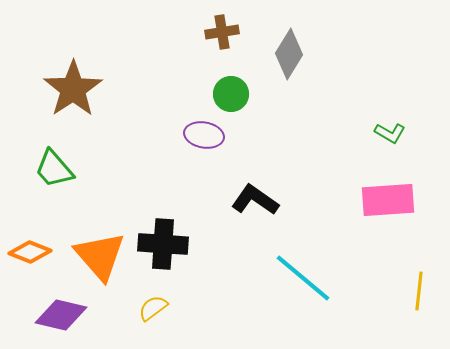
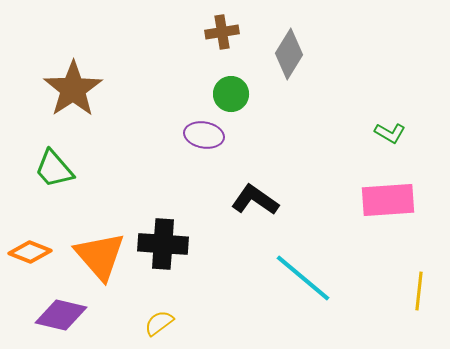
yellow semicircle: moved 6 px right, 15 px down
